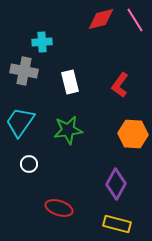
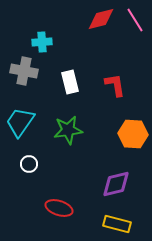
red L-shape: moved 5 px left; rotated 135 degrees clockwise
purple diamond: rotated 48 degrees clockwise
